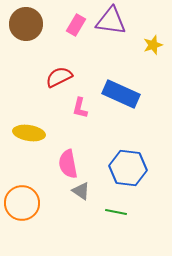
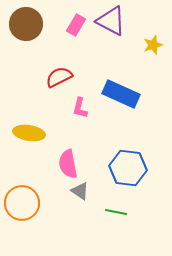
purple triangle: rotated 20 degrees clockwise
gray triangle: moved 1 px left
